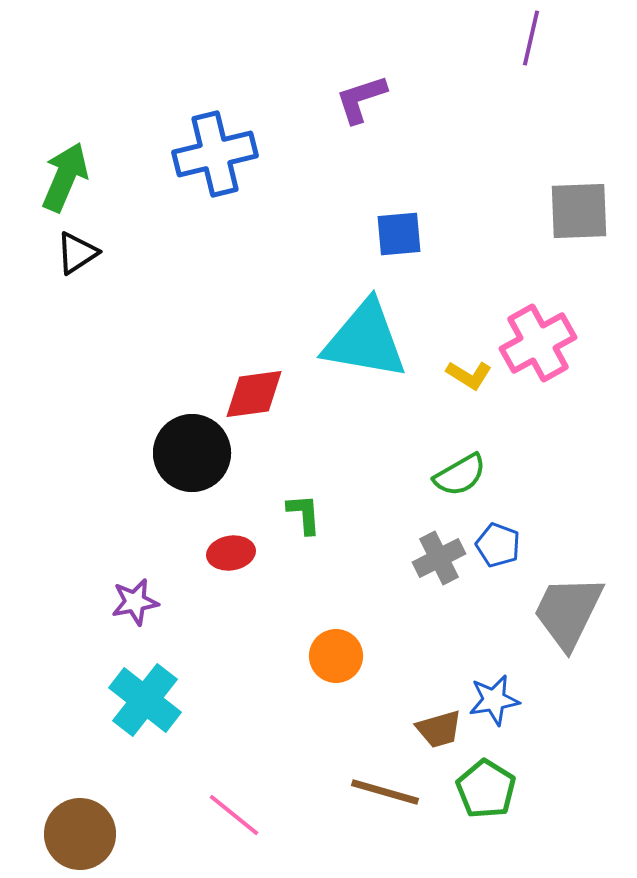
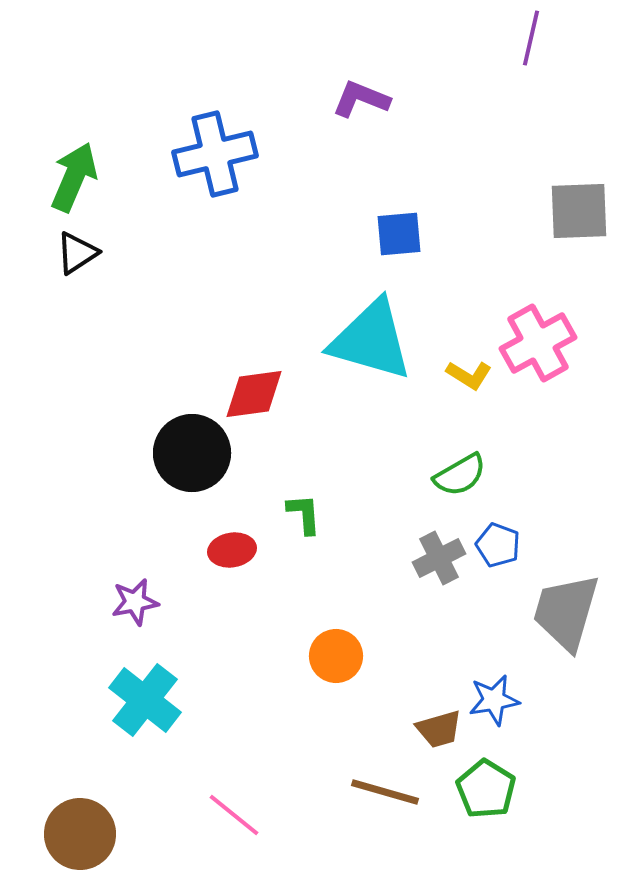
purple L-shape: rotated 40 degrees clockwise
green arrow: moved 9 px right
cyan triangle: moved 6 px right; rotated 6 degrees clockwise
red ellipse: moved 1 px right, 3 px up
gray trapezoid: moved 2 px left; rotated 10 degrees counterclockwise
